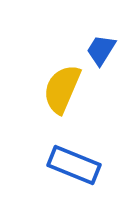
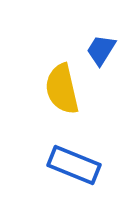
yellow semicircle: rotated 36 degrees counterclockwise
